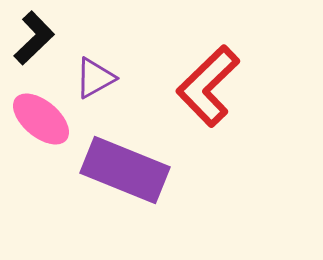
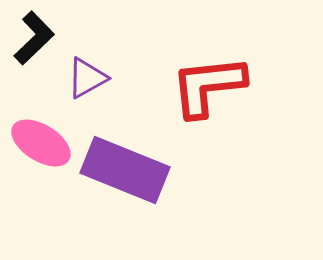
purple triangle: moved 8 px left
red L-shape: rotated 38 degrees clockwise
pink ellipse: moved 24 px down; rotated 8 degrees counterclockwise
